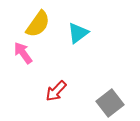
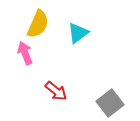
yellow semicircle: rotated 12 degrees counterclockwise
pink arrow: moved 2 px right; rotated 15 degrees clockwise
red arrow: rotated 95 degrees counterclockwise
